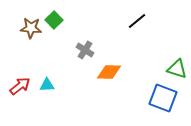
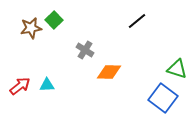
brown star: rotated 15 degrees counterclockwise
blue square: rotated 16 degrees clockwise
